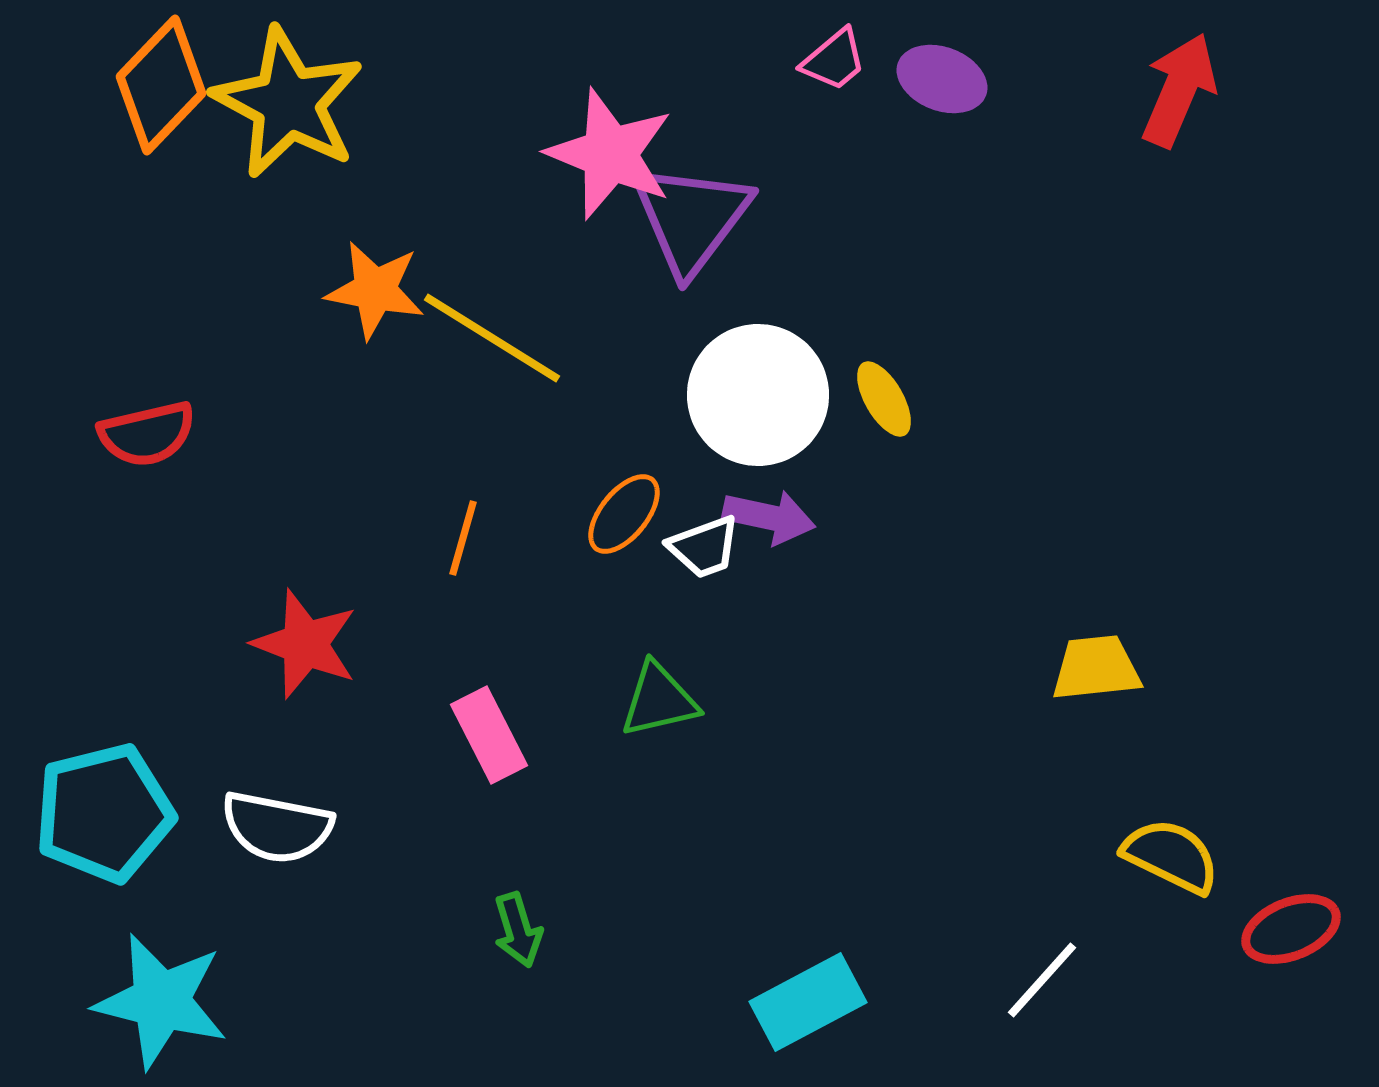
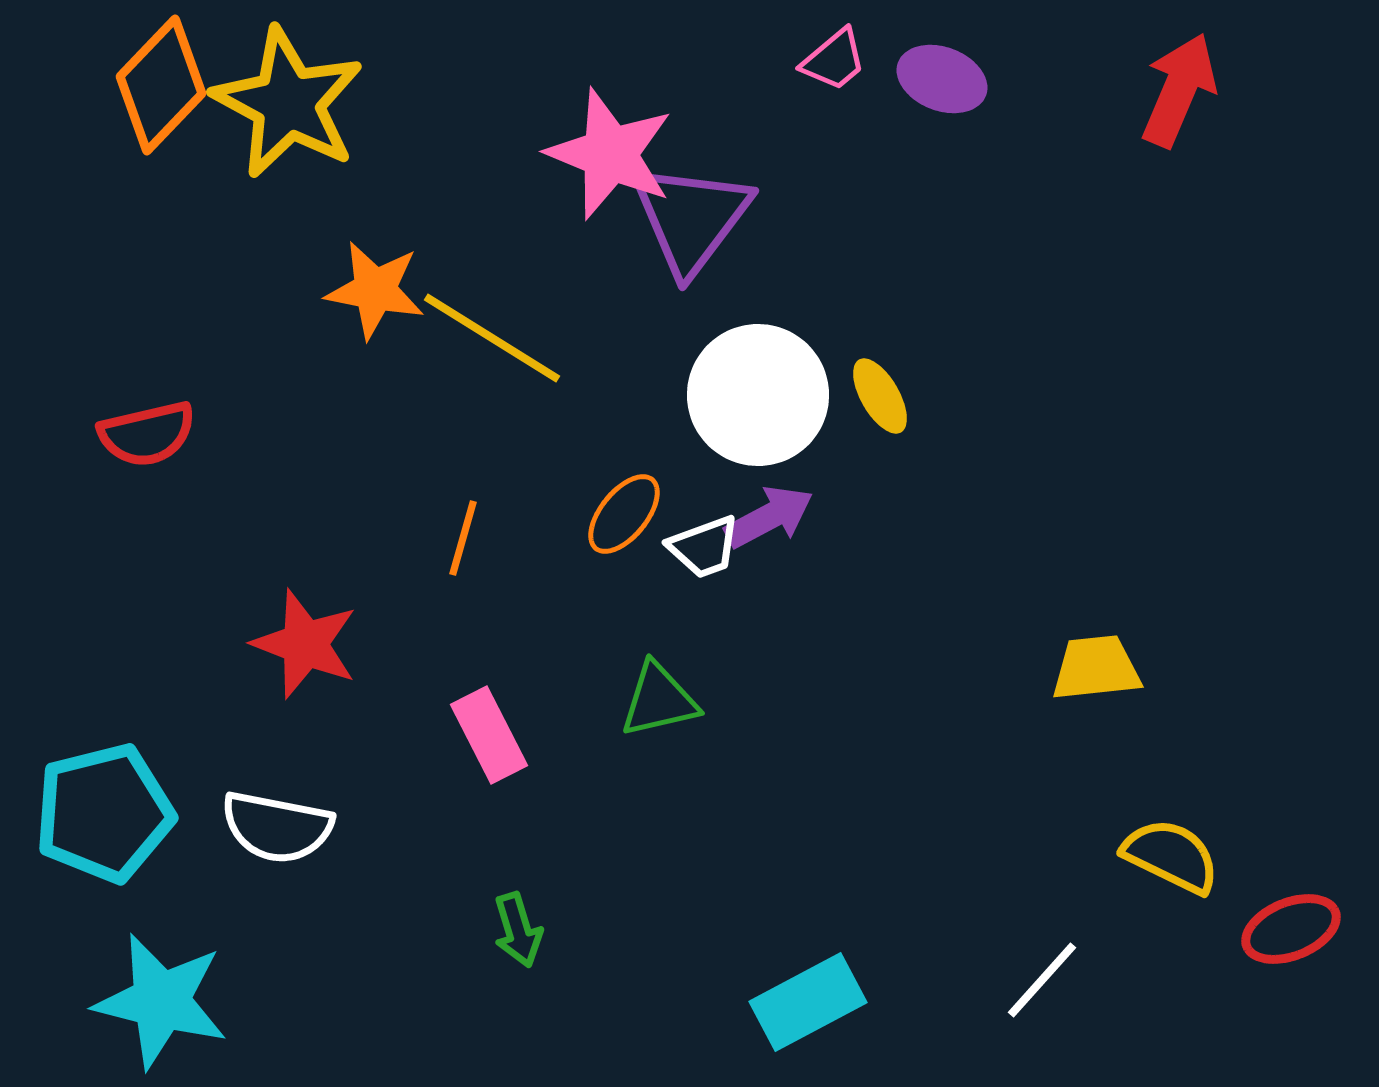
yellow ellipse: moved 4 px left, 3 px up
purple arrow: rotated 40 degrees counterclockwise
